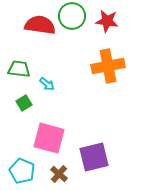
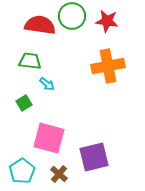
green trapezoid: moved 11 px right, 8 px up
cyan pentagon: rotated 15 degrees clockwise
